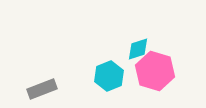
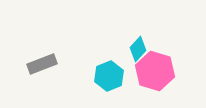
cyan diamond: rotated 30 degrees counterclockwise
gray rectangle: moved 25 px up
